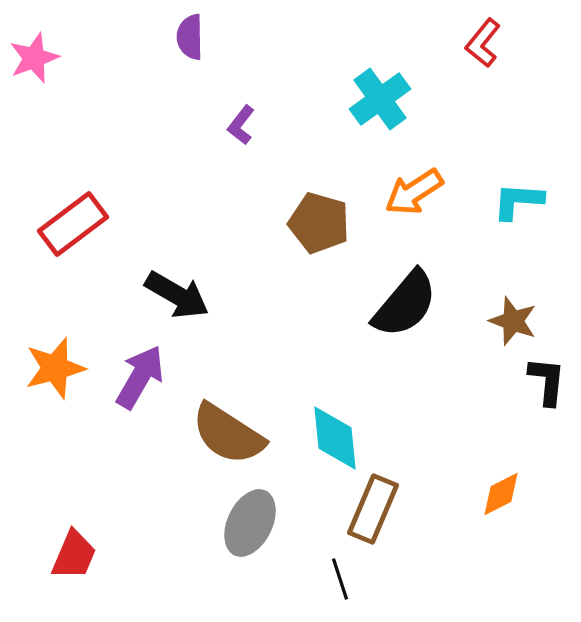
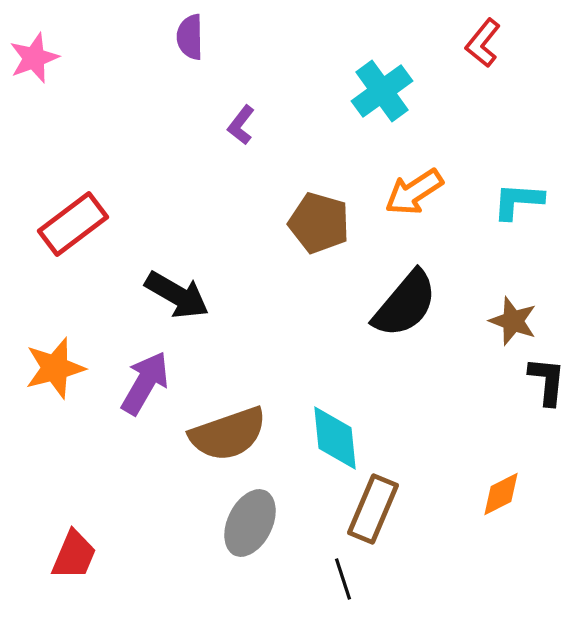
cyan cross: moved 2 px right, 8 px up
purple arrow: moved 5 px right, 6 px down
brown semicircle: rotated 52 degrees counterclockwise
black line: moved 3 px right
